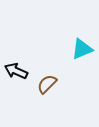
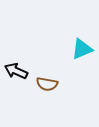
brown semicircle: rotated 125 degrees counterclockwise
